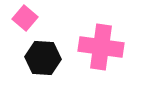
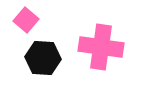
pink square: moved 1 px right, 2 px down
